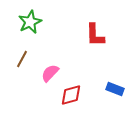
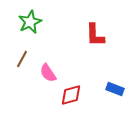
pink semicircle: moved 2 px left; rotated 78 degrees counterclockwise
